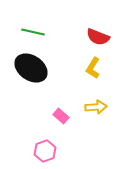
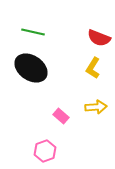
red semicircle: moved 1 px right, 1 px down
